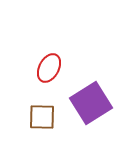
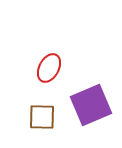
purple square: moved 2 px down; rotated 9 degrees clockwise
